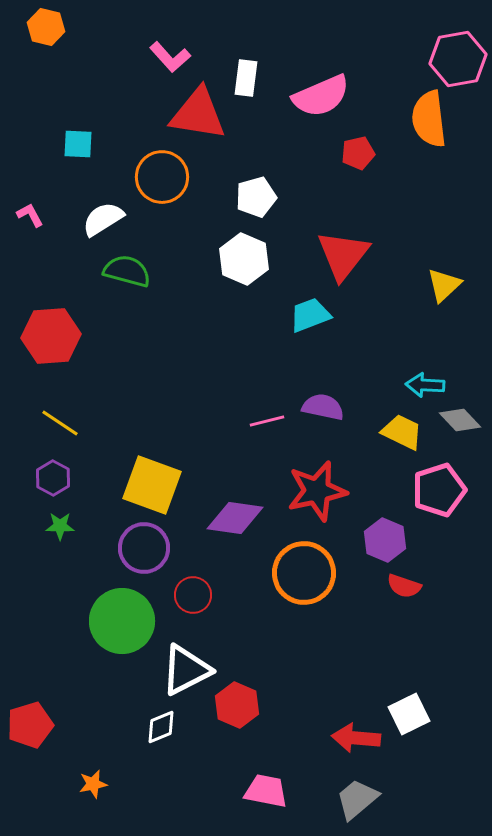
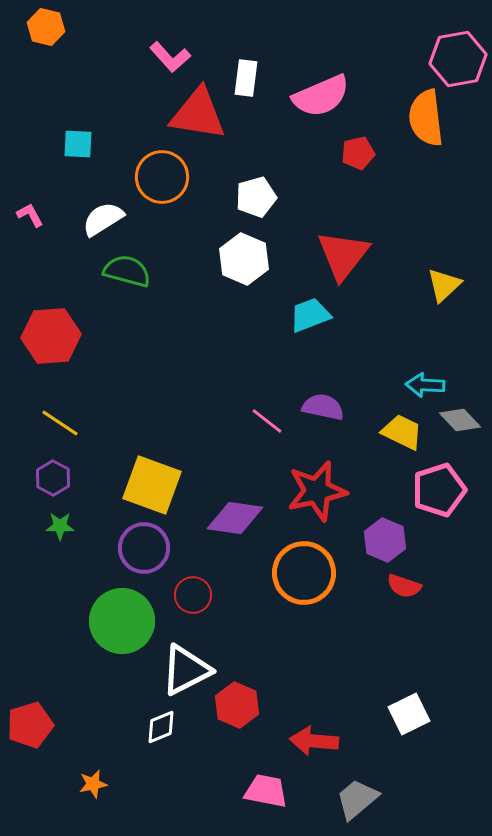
orange semicircle at (429, 119): moved 3 px left, 1 px up
pink line at (267, 421): rotated 52 degrees clockwise
red arrow at (356, 738): moved 42 px left, 3 px down
